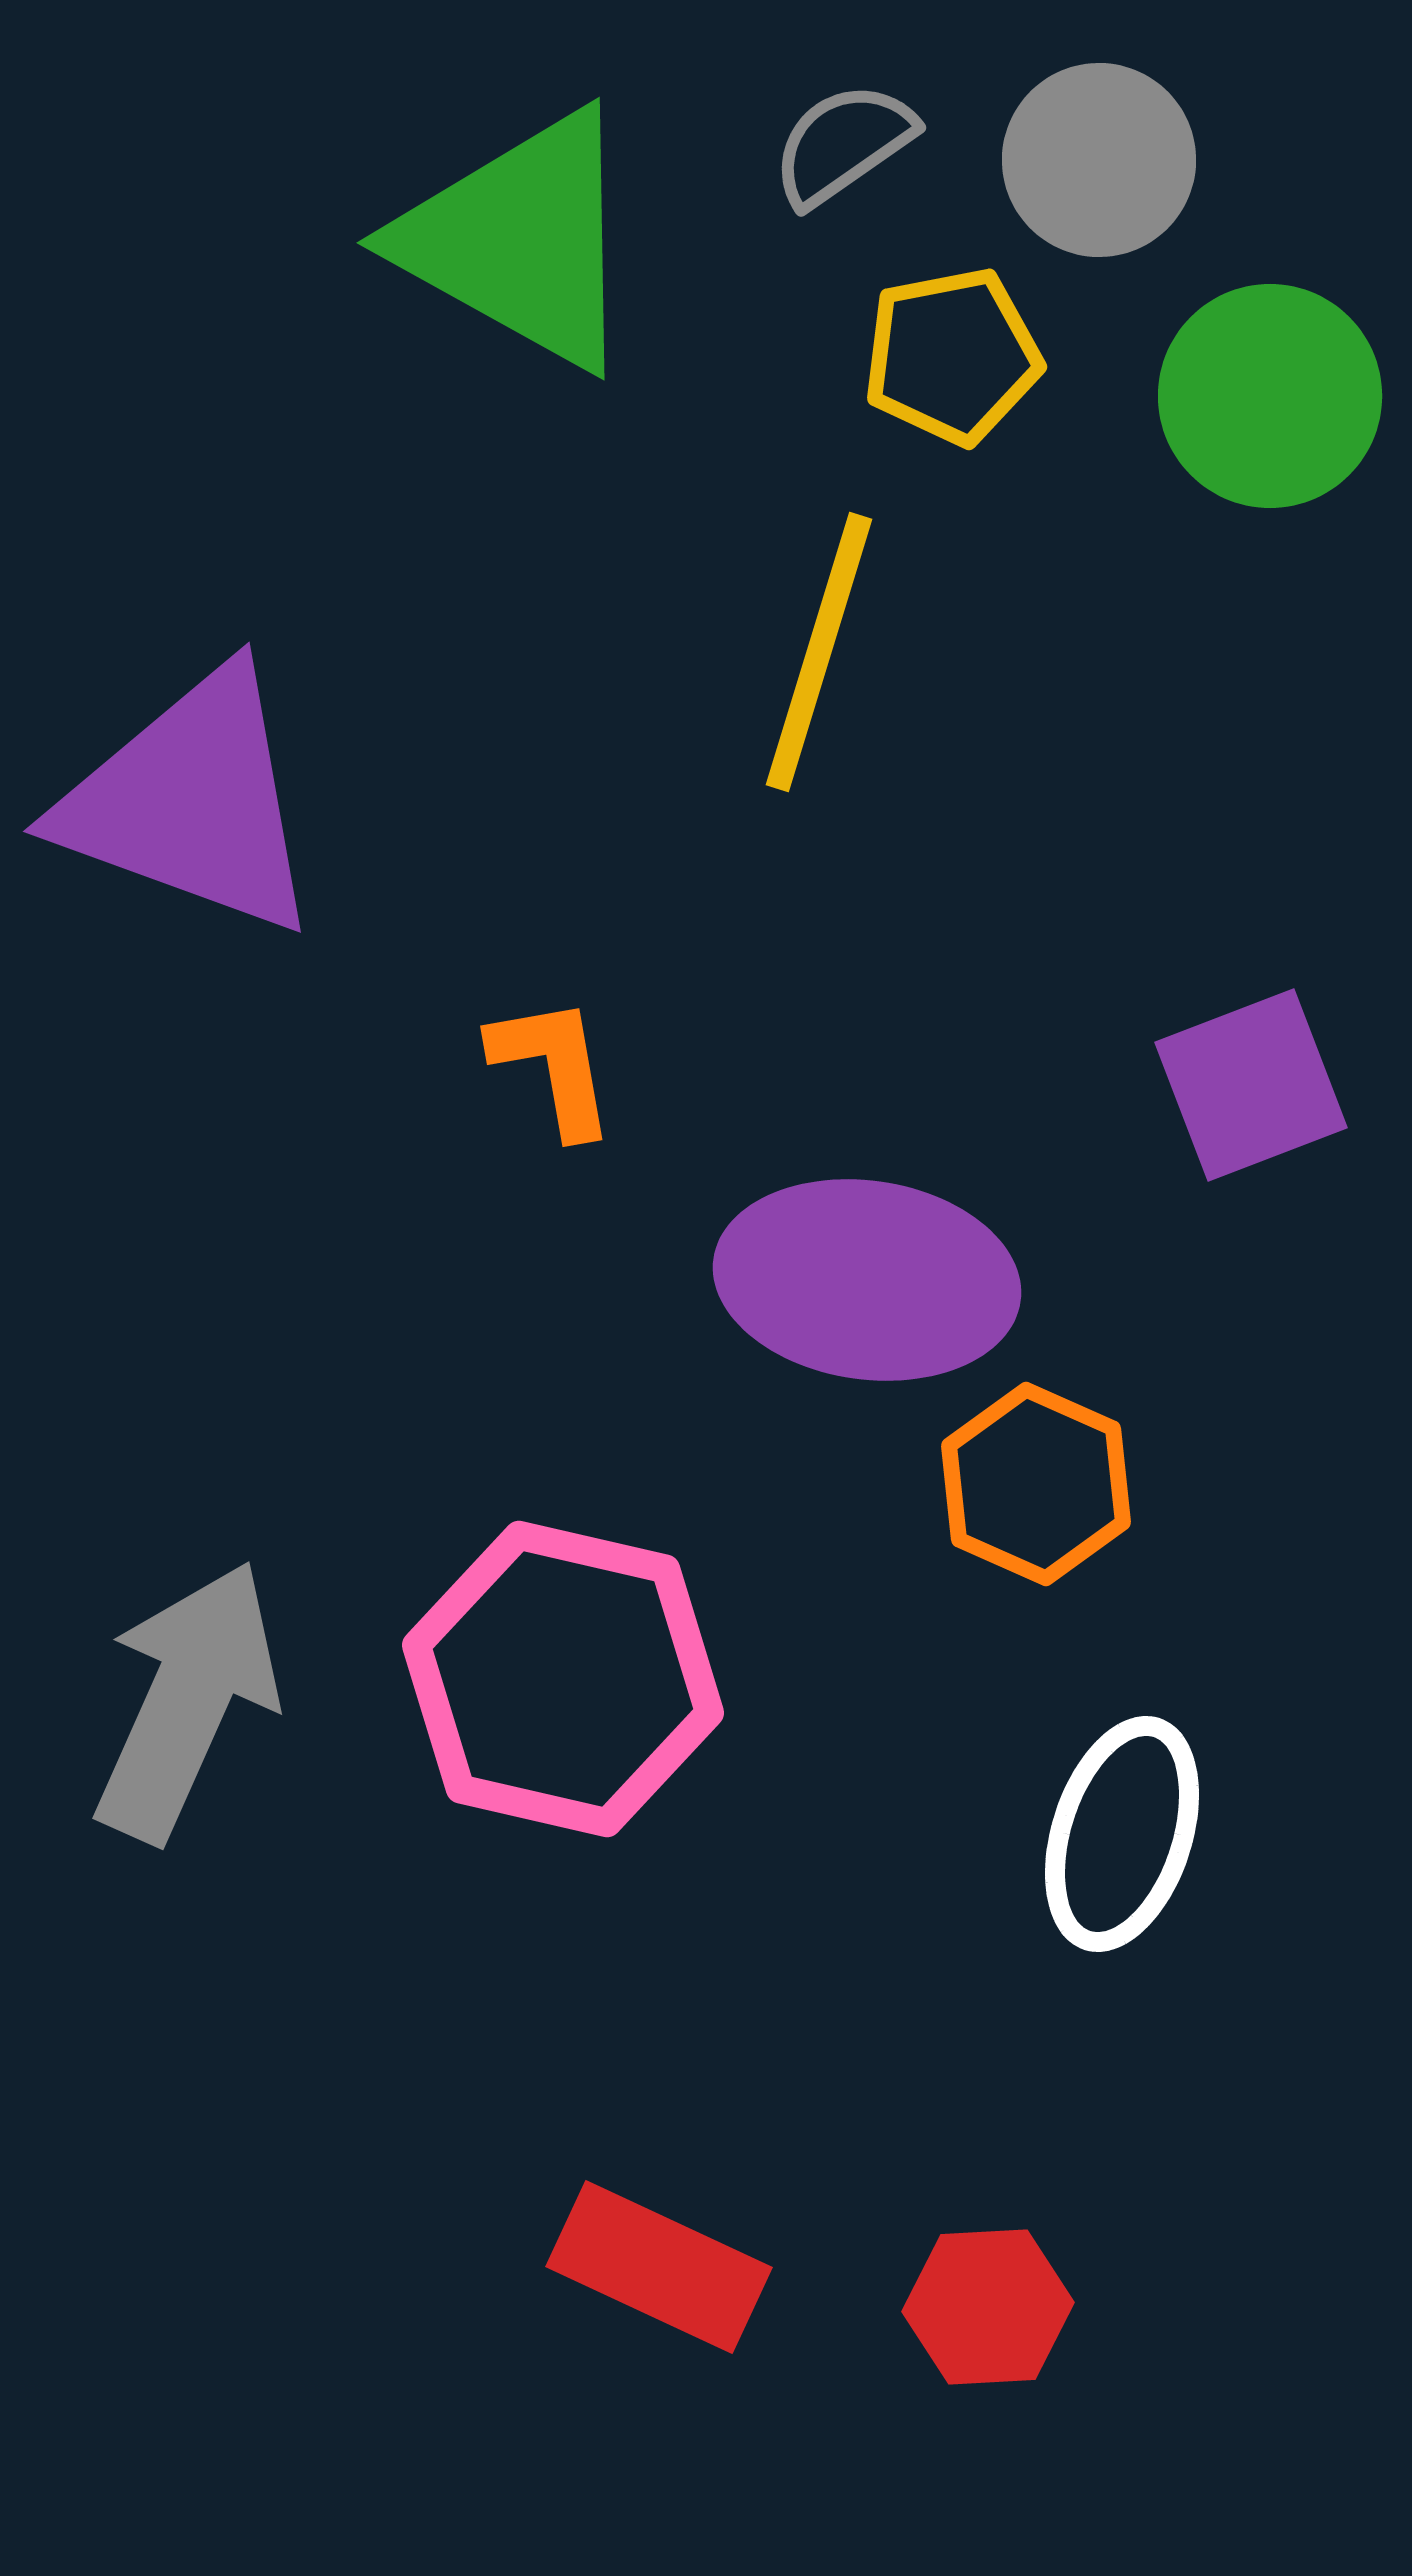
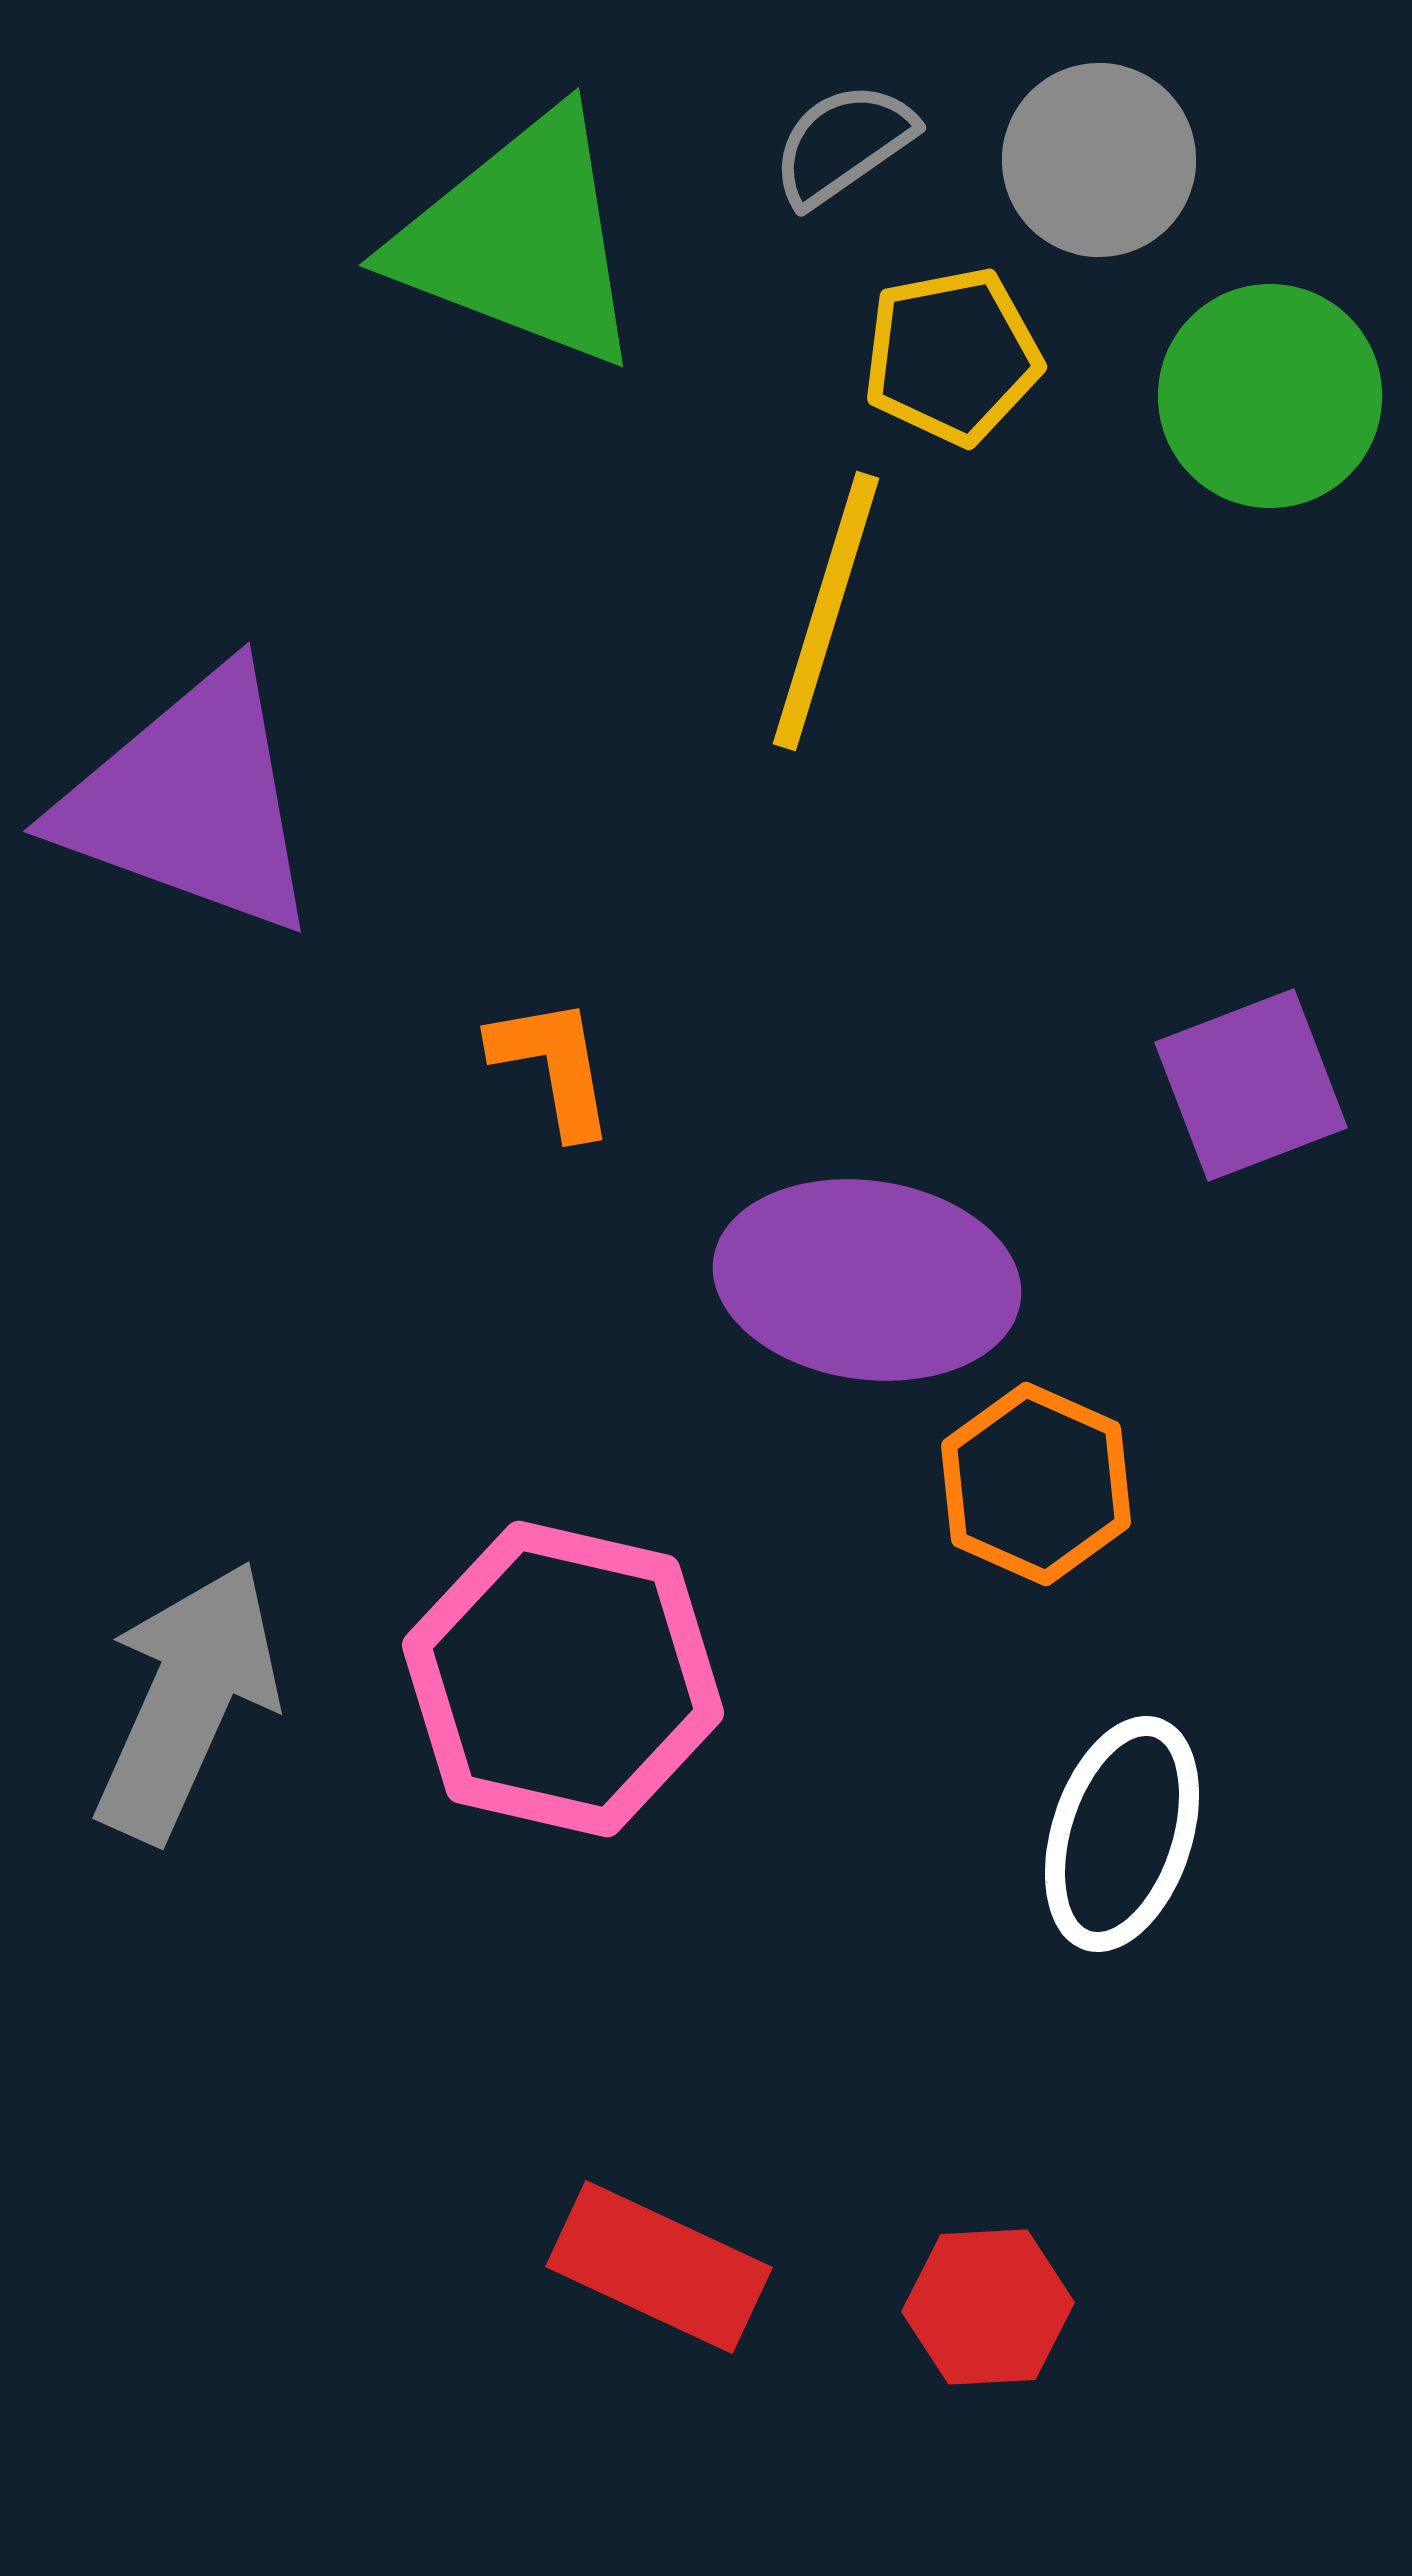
green triangle: rotated 8 degrees counterclockwise
yellow line: moved 7 px right, 41 px up
